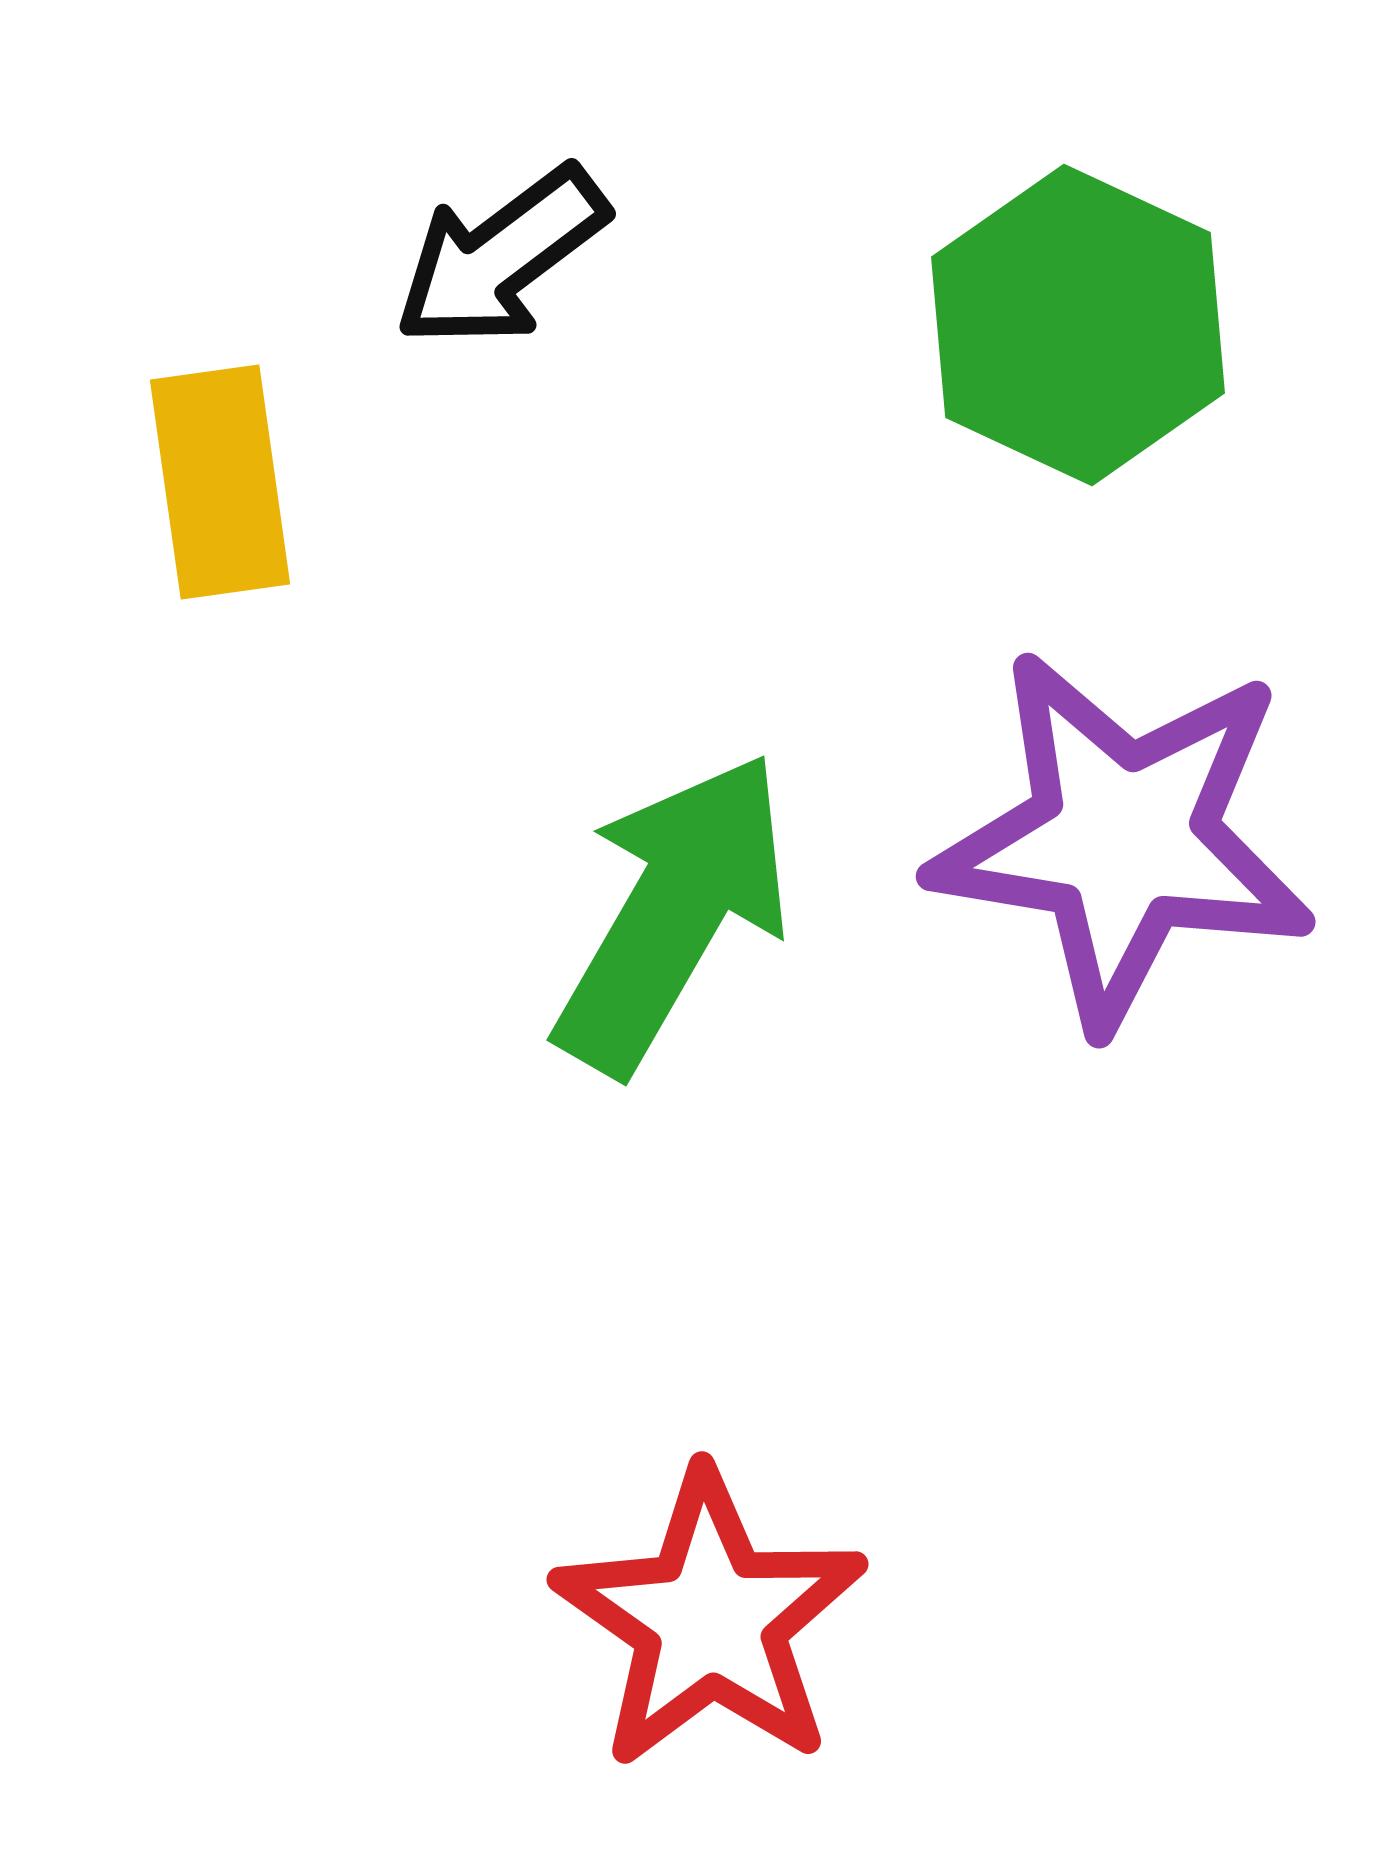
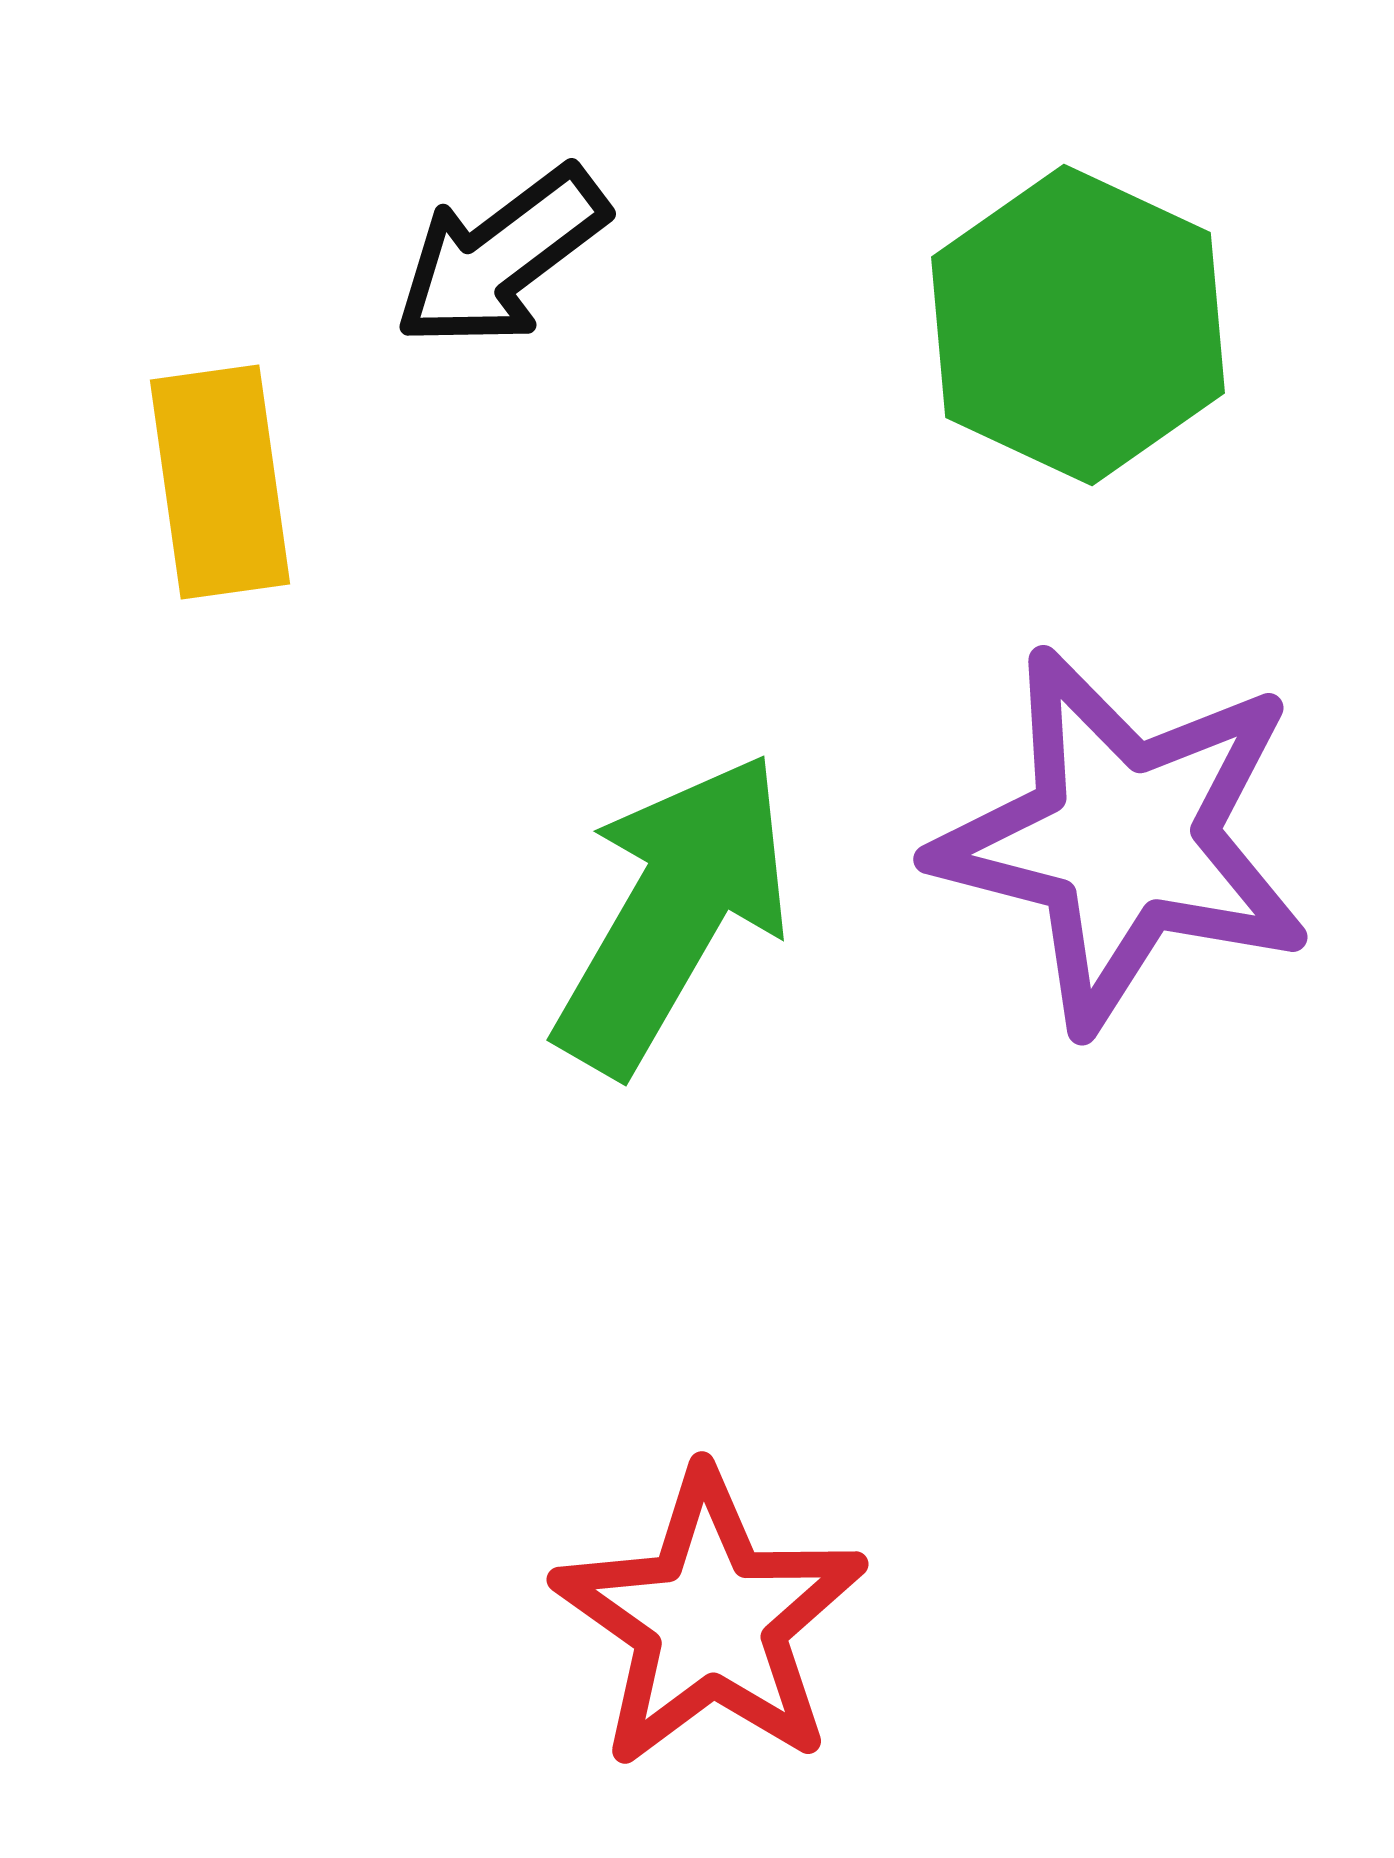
purple star: rotated 5 degrees clockwise
